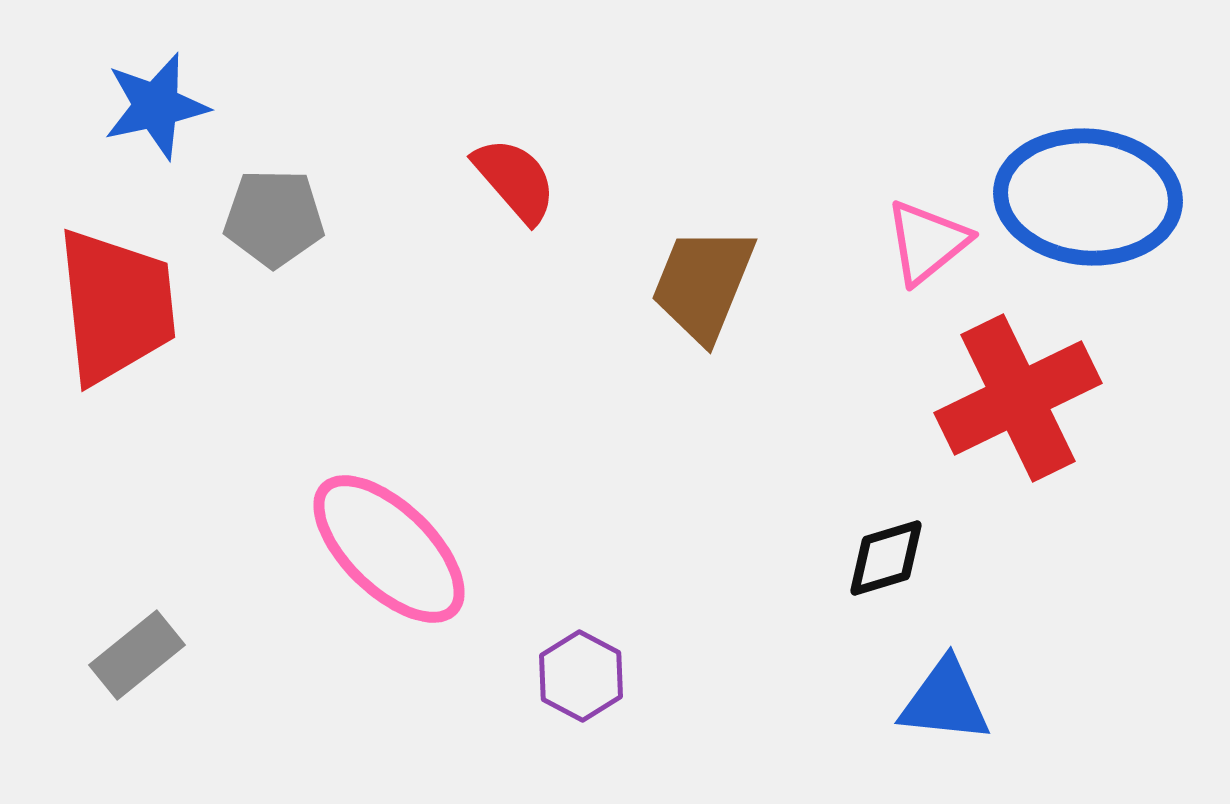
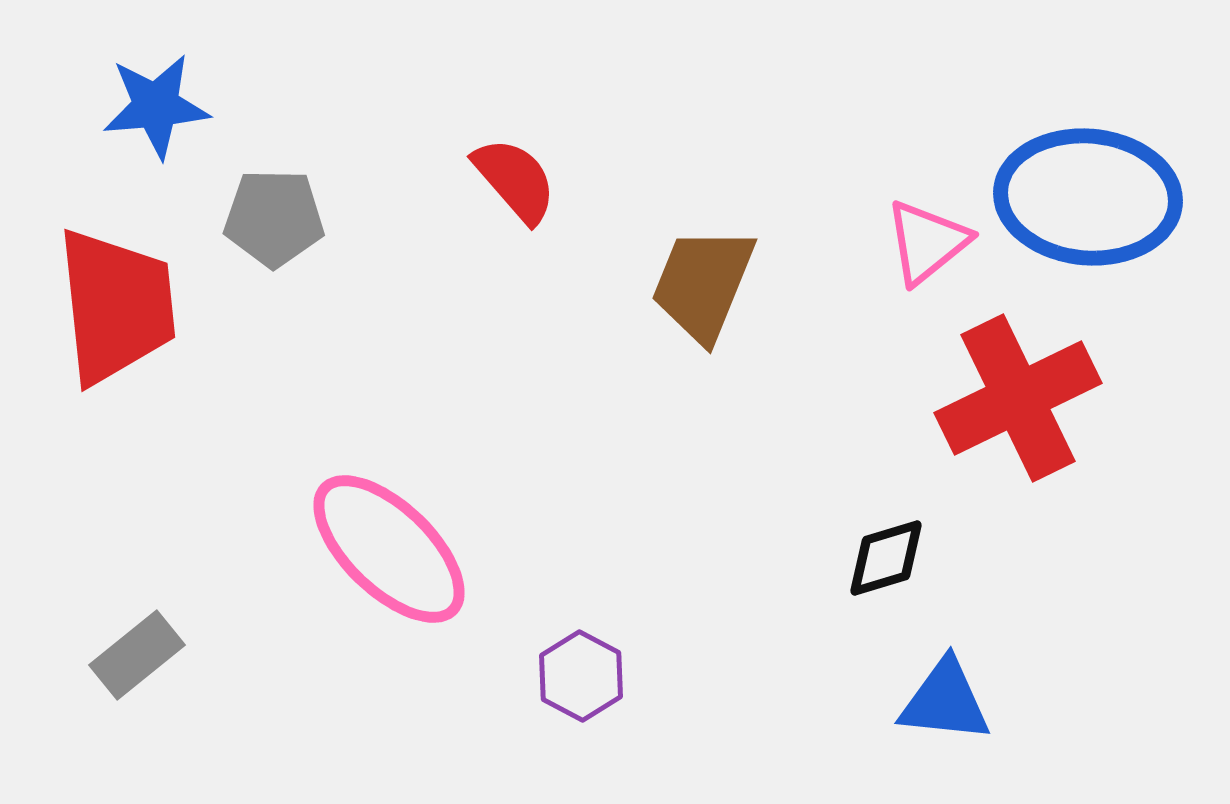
blue star: rotated 7 degrees clockwise
